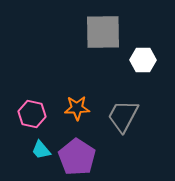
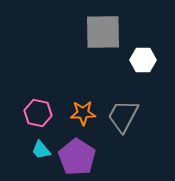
orange star: moved 6 px right, 5 px down
pink hexagon: moved 6 px right, 1 px up
